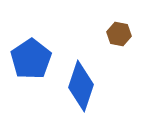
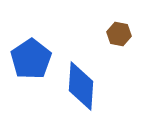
blue diamond: rotated 15 degrees counterclockwise
